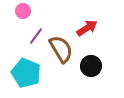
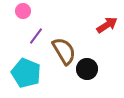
red arrow: moved 20 px right, 3 px up
brown semicircle: moved 3 px right, 2 px down
black circle: moved 4 px left, 3 px down
